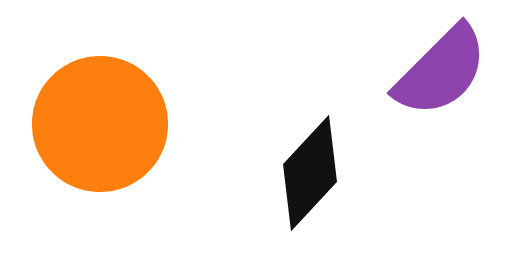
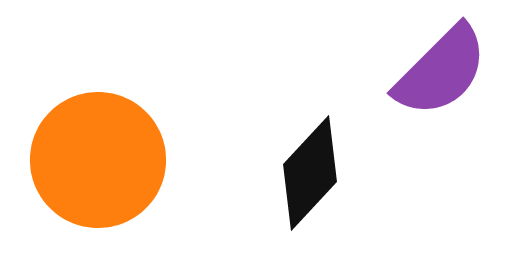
orange circle: moved 2 px left, 36 px down
